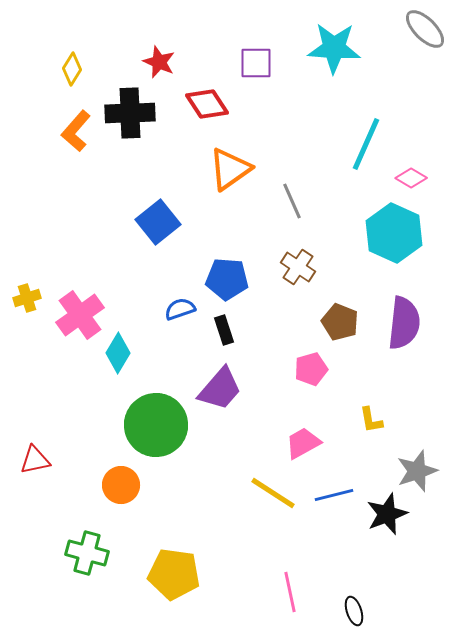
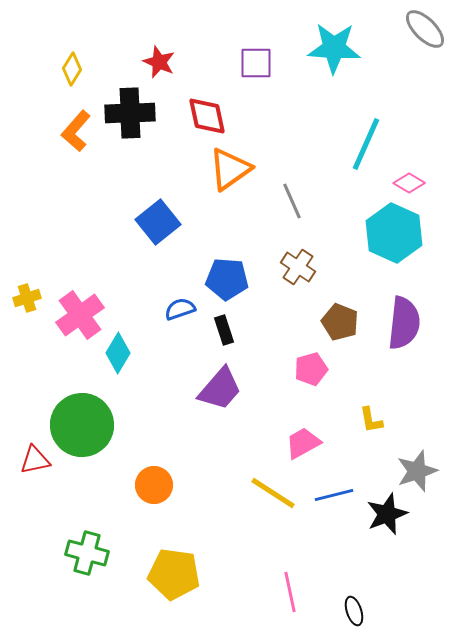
red diamond: moved 12 px down; rotated 21 degrees clockwise
pink diamond: moved 2 px left, 5 px down
green circle: moved 74 px left
orange circle: moved 33 px right
